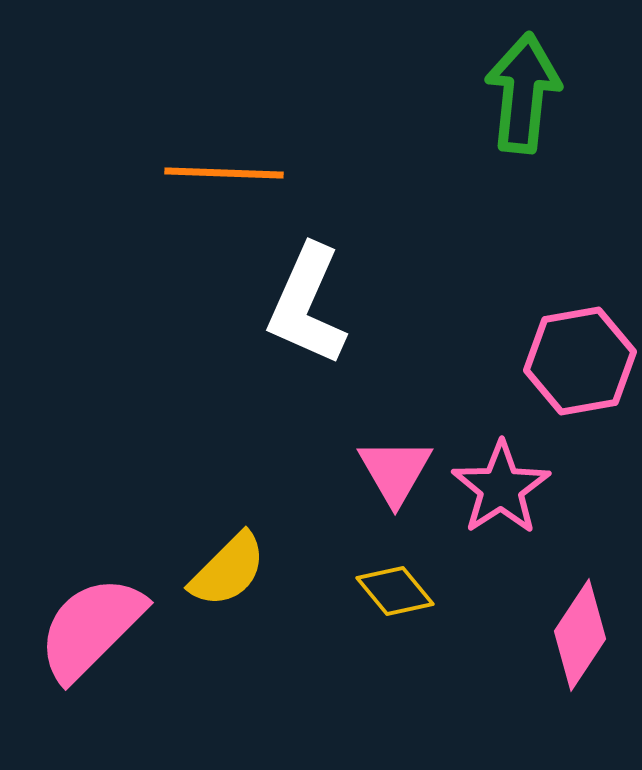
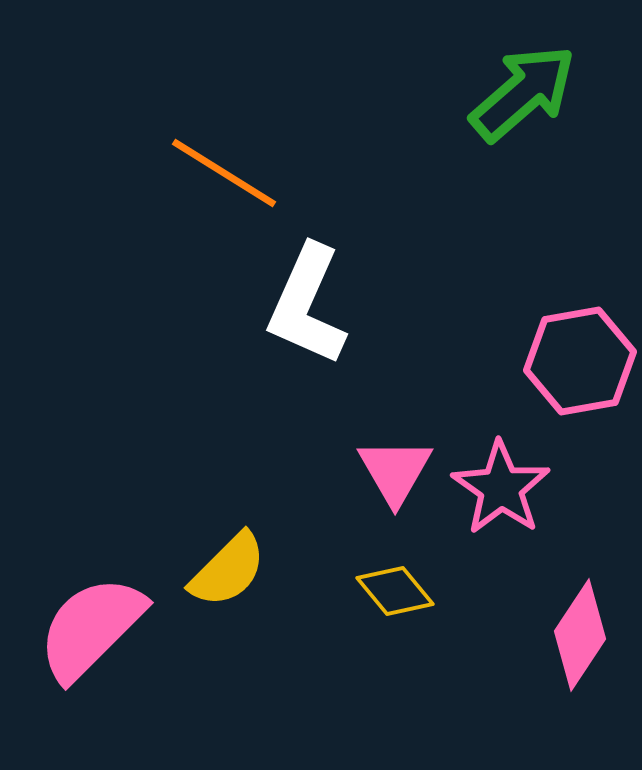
green arrow: rotated 43 degrees clockwise
orange line: rotated 30 degrees clockwise
pink star: rotated 4 degrees counterclockwise
